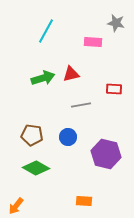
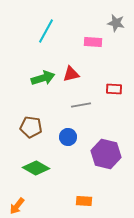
brown pentagon: moved 1 px left, 8 px up
orange arrow: moved 1 px right
